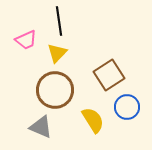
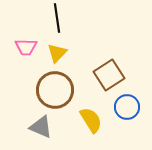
black line: moved 2 px left, 3 px up
pink trapezoid: moved 7 px down; rotated 25 degrees clockwise
yellow semicircle: moved 2 px left
